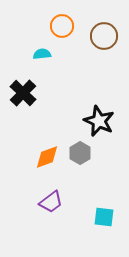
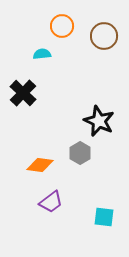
orange diamond: moved 7 px left, 8 px down; rotated 28 degrees clockwise
